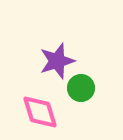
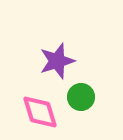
green circle: moved 9 px down
